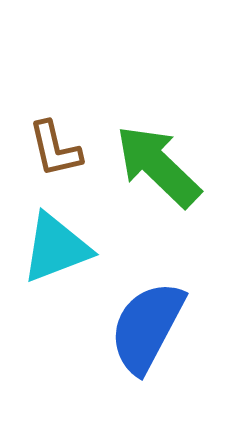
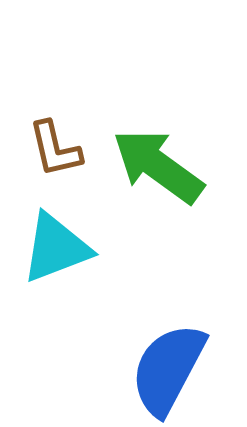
green arrow: rotated 8 degrees counterclockwise
blue semicircle: moved 21 px right, 42 px down
